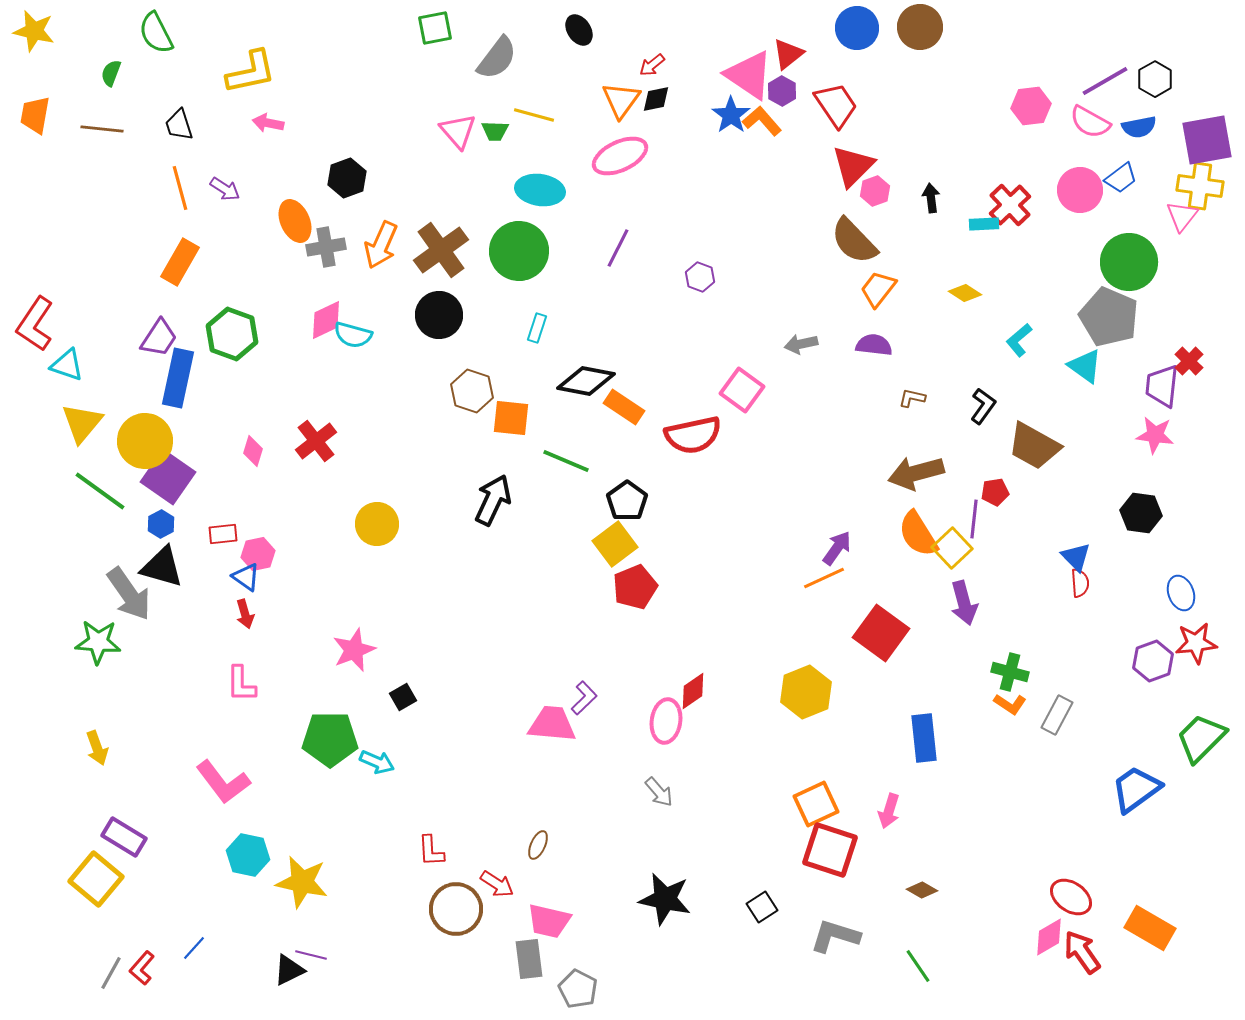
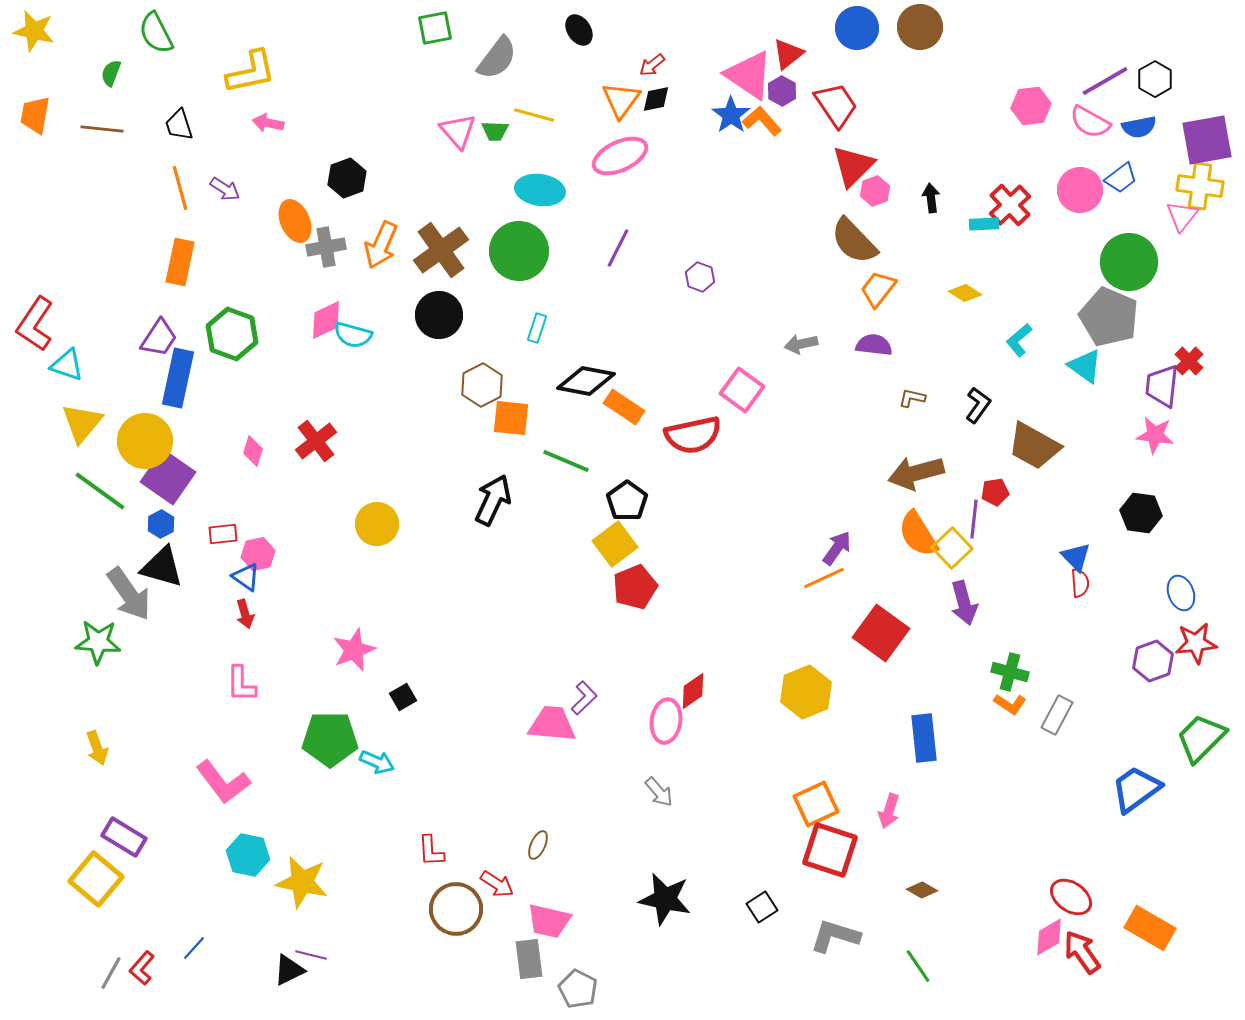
orange rectangle at (180, 262): rotated 18 degrees counterclockwise
brown hexagon at (472, 391): moved 10 px right, 6 px up; rotated 15 degrees clockwise
black L-shape at (983, 406): moved 5 px left, 1 px up
